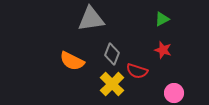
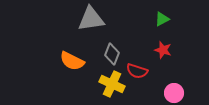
yellow cross: rotated 20 degrees counterclockwise
